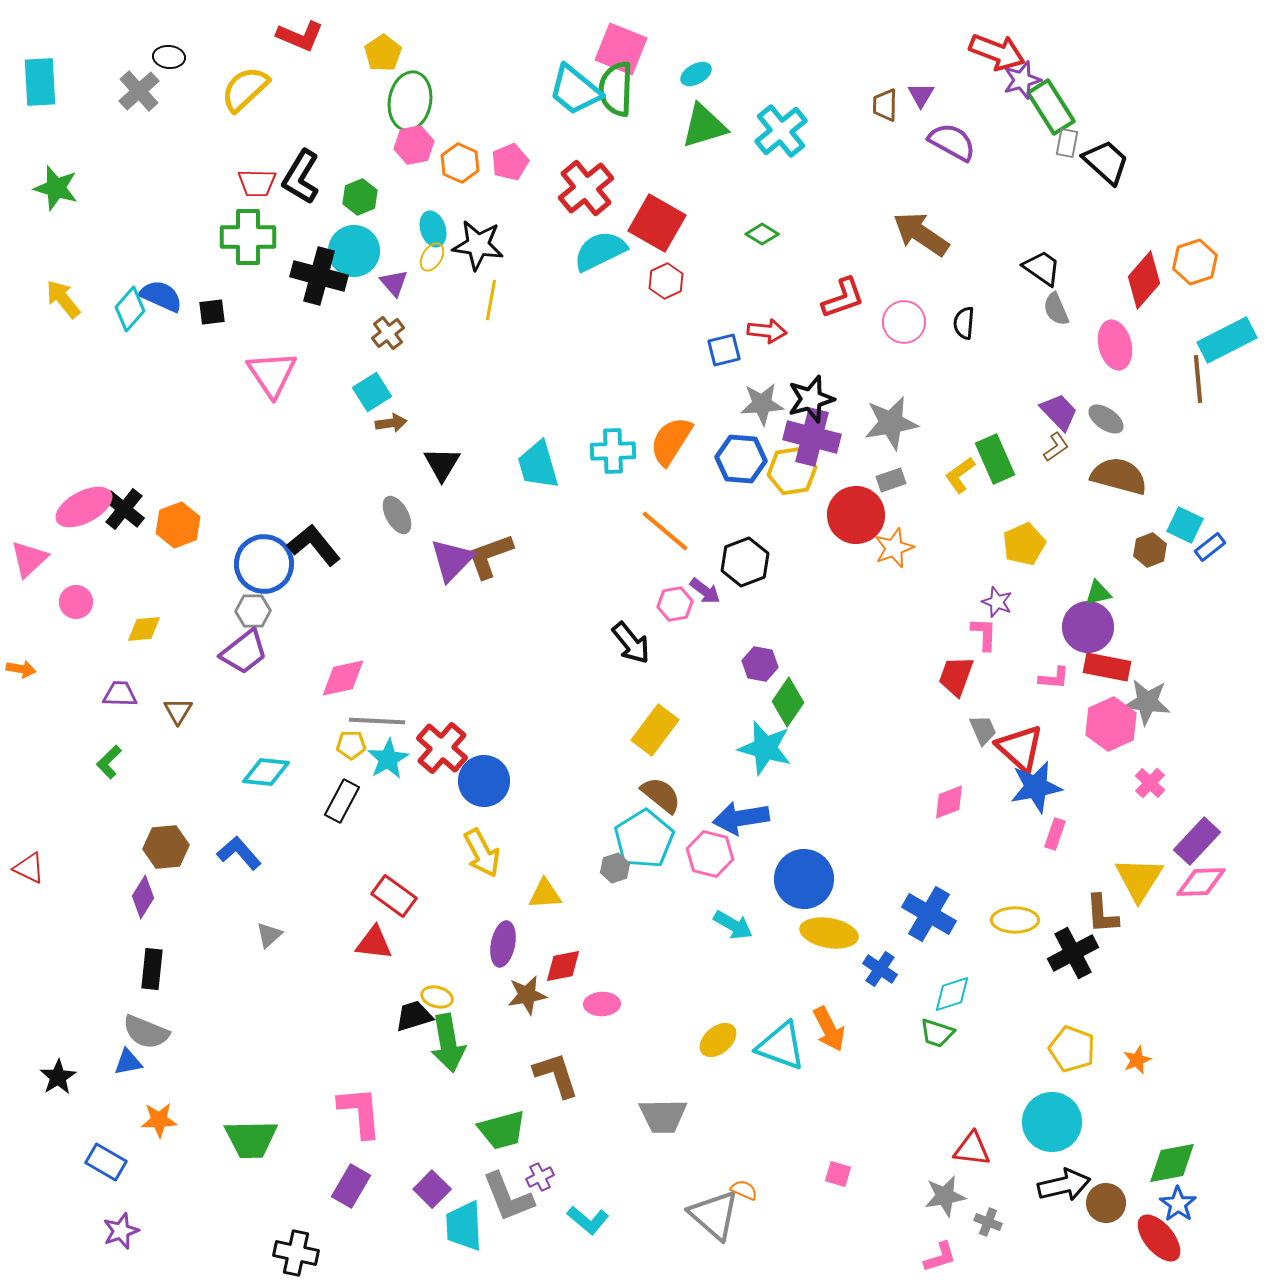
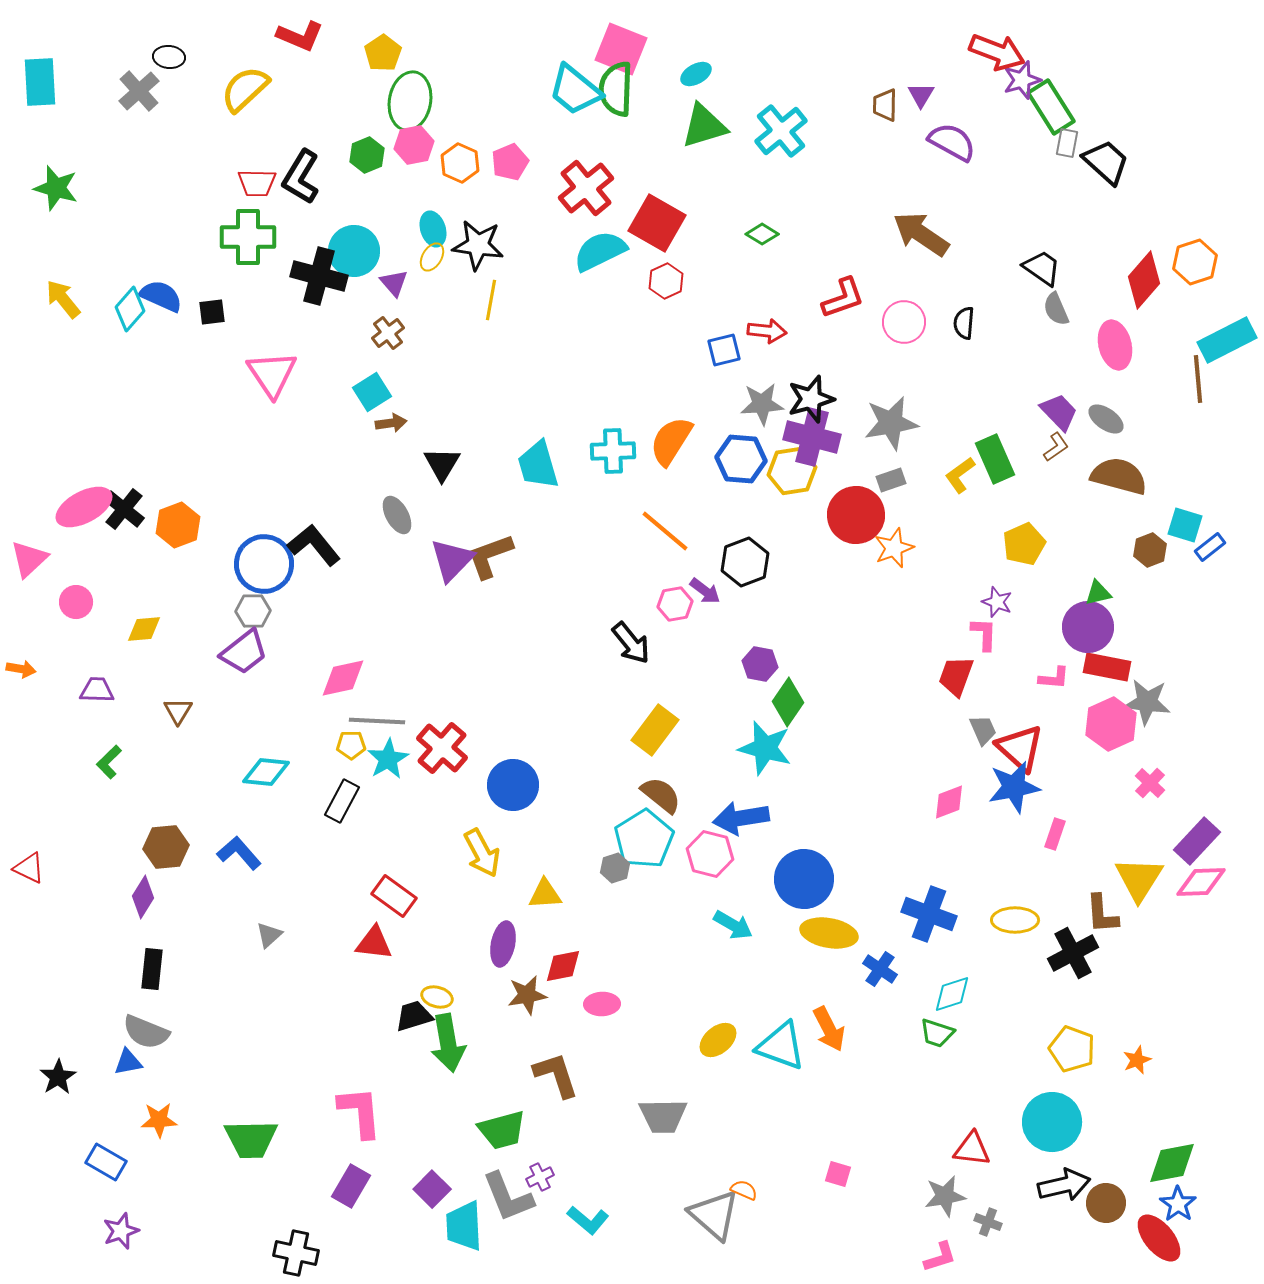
green hexagon at (360, 197): moved 7 px right, 42 px up
cyan square at (1185, 525): rotated 9 degrees counterclockwise
purple trapezoid at (120, 694): moved 23 px left, 4 px up
blue circle at (484, 781): moved 29 px right, 4 px down
blue star at (1036, 787): moved 22 px left
blue cross at (929, 914): rotated 10 degrees counterclockwise
